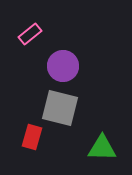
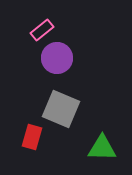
pink rectangle: moved 12 px right, 4 px up
purple circle: moved 6 px left, 8 px up
gray square: moved 1 px right, 1 px down; rotated 9 degrees clockwise
